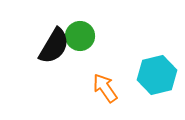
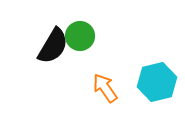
black semicircle: moved 1 px left
cyan hexagon: moved 7 px down
